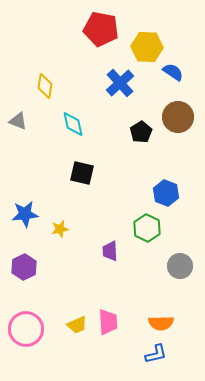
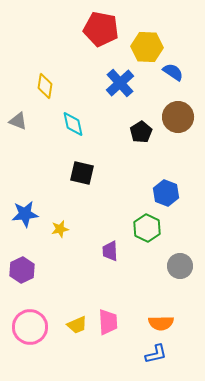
purple hexagon: moved 2 px left, 3 px down
pink circle: moved 4 px right, 2 px up
